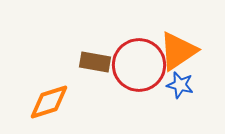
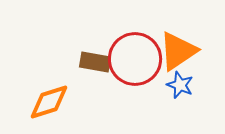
red circle: moved 4 px left, 6 px up
blue star: rotated 8 degrees clockwise
